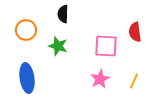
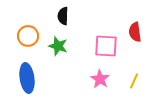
black semicircle: moved 2 px down
orange circle: moved 2 px right, 6 px down
pink star: rotated 12 degrees counterclockwise
